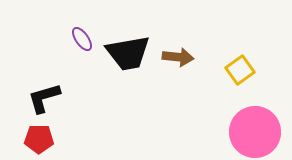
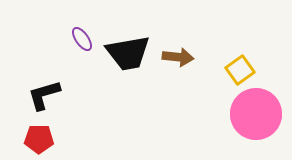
black L-shape: moved 3 px up
pink circle: moved 1 px right, 18 px up
